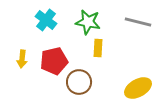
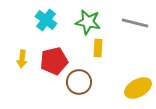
gray line: moved 3 px left, 1 px down
